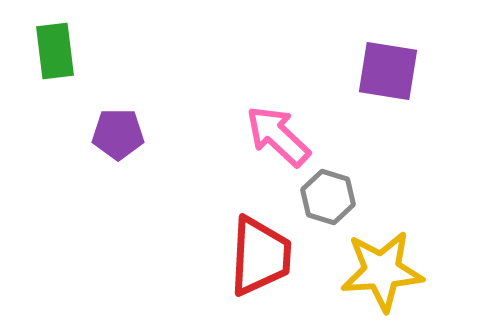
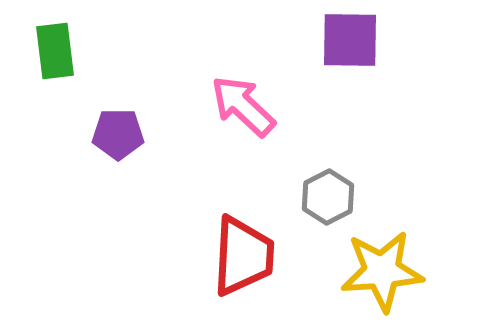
purple square: moved 38 px left, 31 px up; rotated 8 degrees counterclockwise
pink arrow: moved 35 px left, 30 px up
gray hexagon: rotated 16 degrees clockwise
red trapezoid: moved 17 px left
